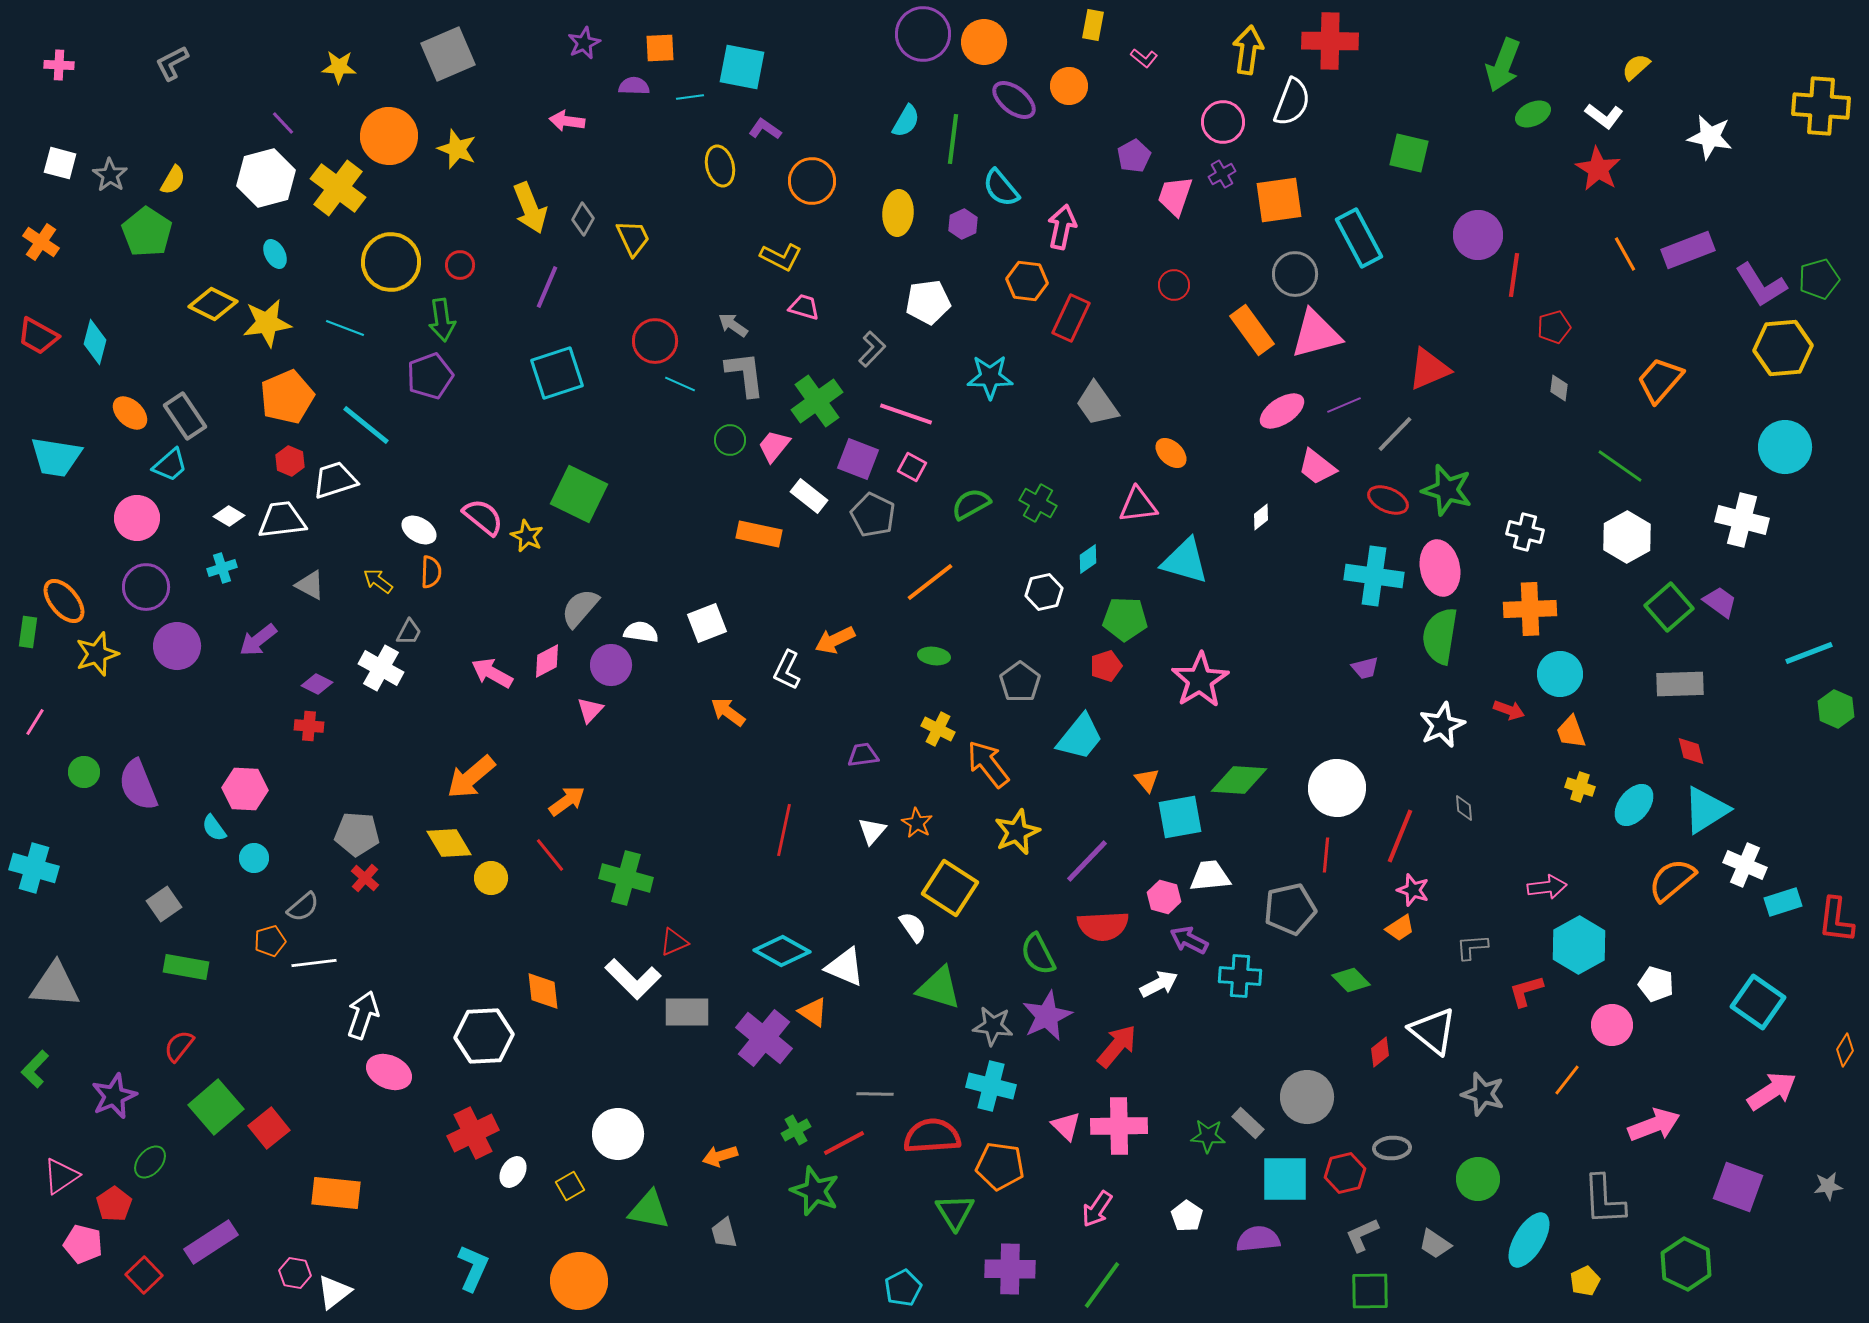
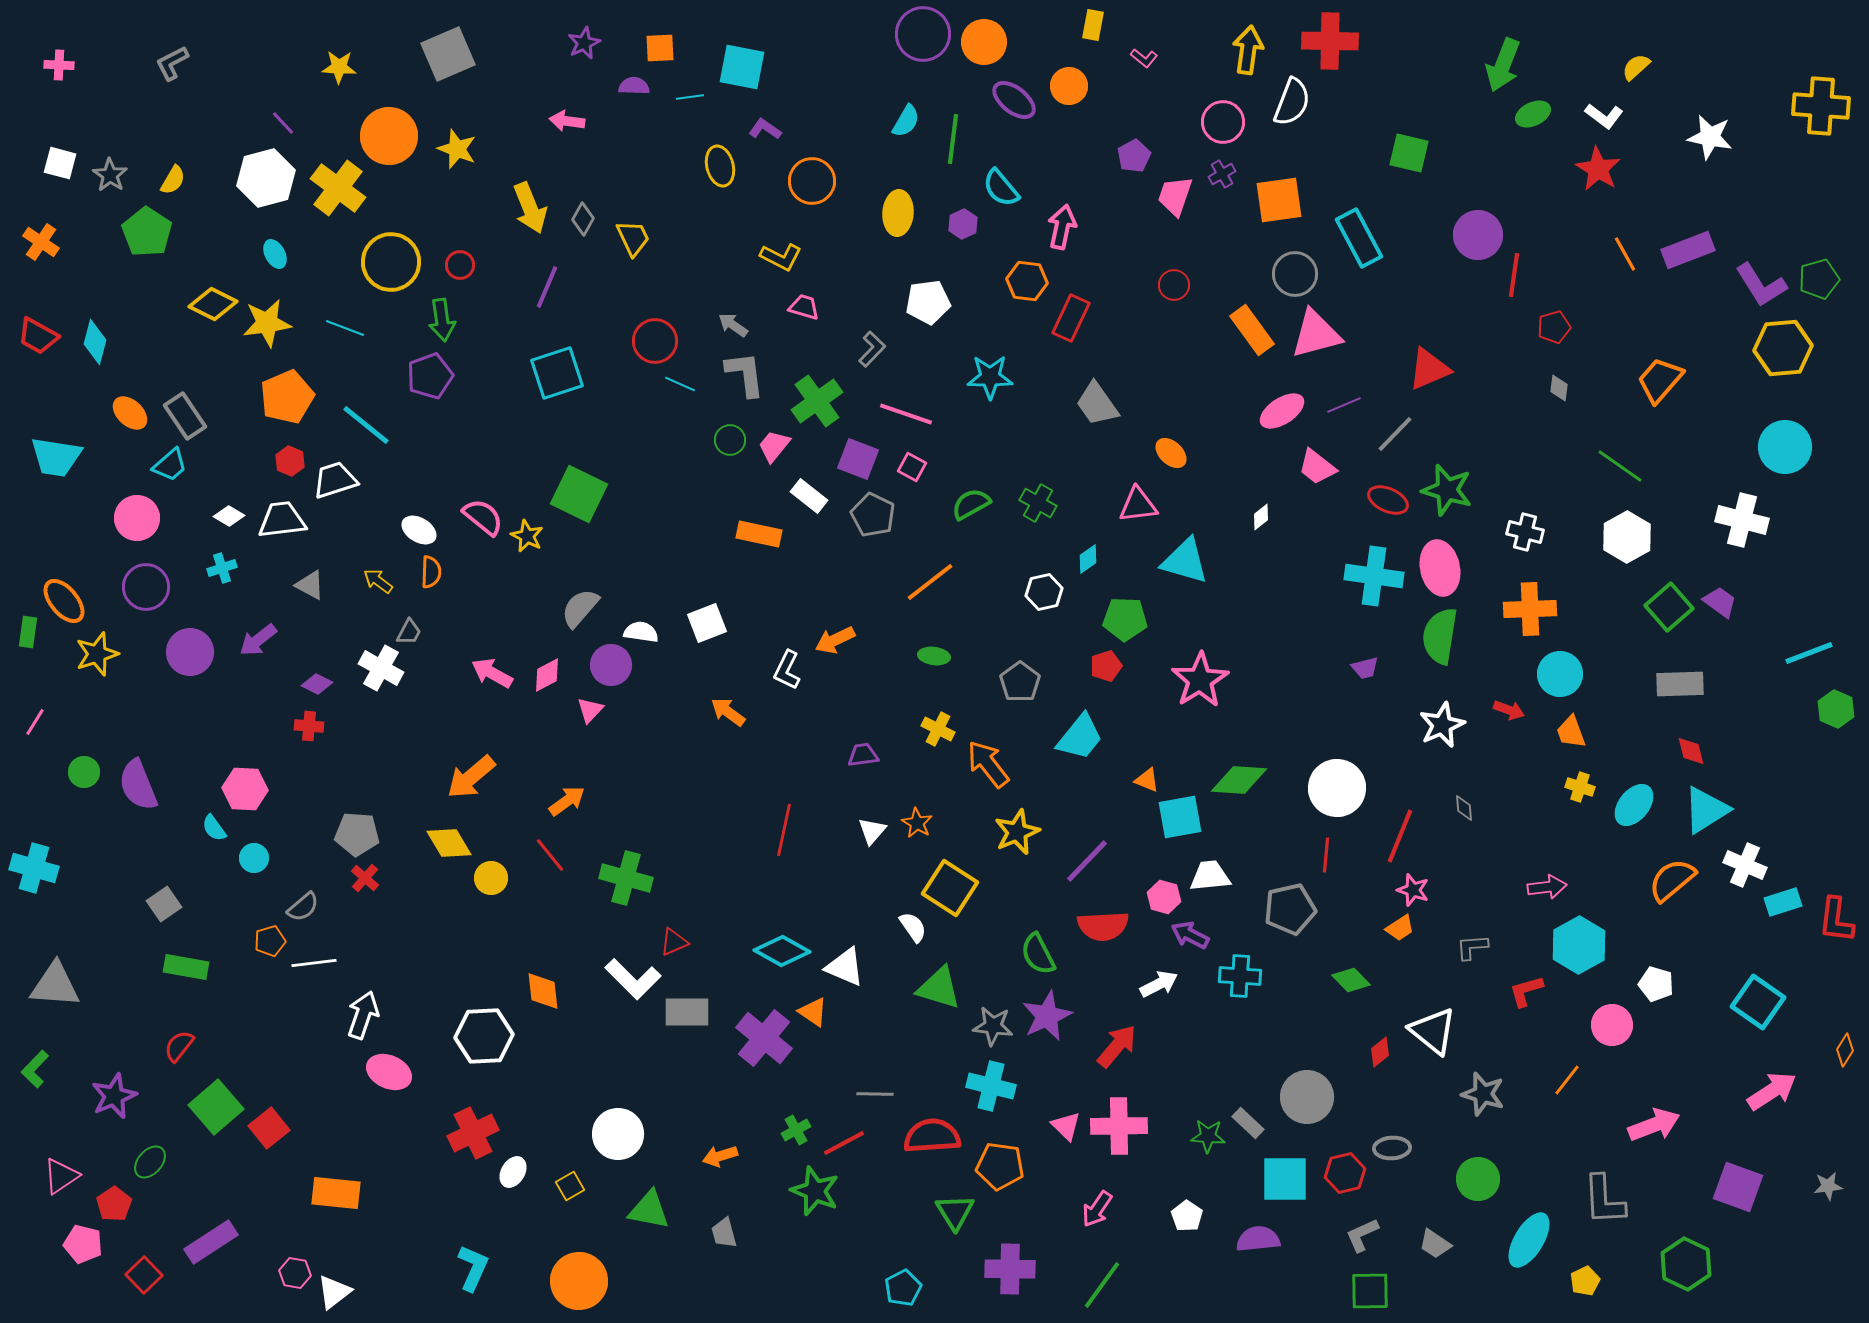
purple circle at (177, 646): moved 13 px right, 6 px down
pink diamond at (547, 661): moved 14 px down
orange triangle at (1147, 780): rotated 28 degrees counterclockwise
purple arrow at (1189, 940): moved 1 px right, 5 px up
